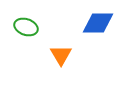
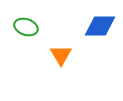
blue diamond: moved 2 px right, 3 px down
